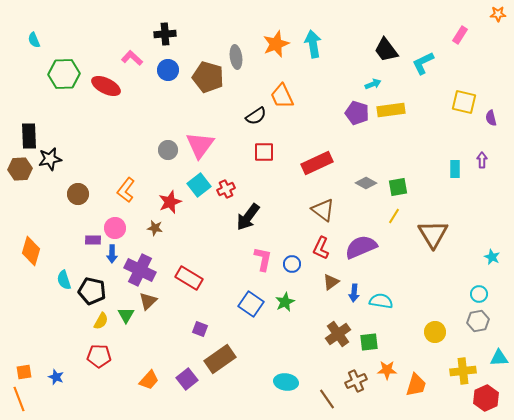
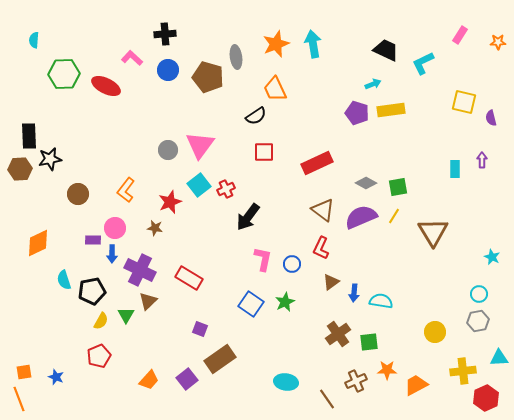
orange star at (498, 14): moved 28 px down
cyan semicircle at (34, 40): rotated 28 degrees clockwise
black trapezoid at (386, 50): rotated 152 degrees clockwise
orange trapezoid at (282, 96): moved 7 px left, 7 px up
brown triangle at (433, 234): moved 2 px up
purple semicircle at (361, 247): moved 30 px up
orange diamond at (31, 251): moved 7 px right, 8 px up; rotated 48 degrees clockwise
black pentagon at (92, 291): rotated 24 degrees counterclockwise
red pentagon at (99, 356): rotated 25 degrees counterclockwise
orange trapezoid at (416, 385): rotated 135 degrees counterclockwise
